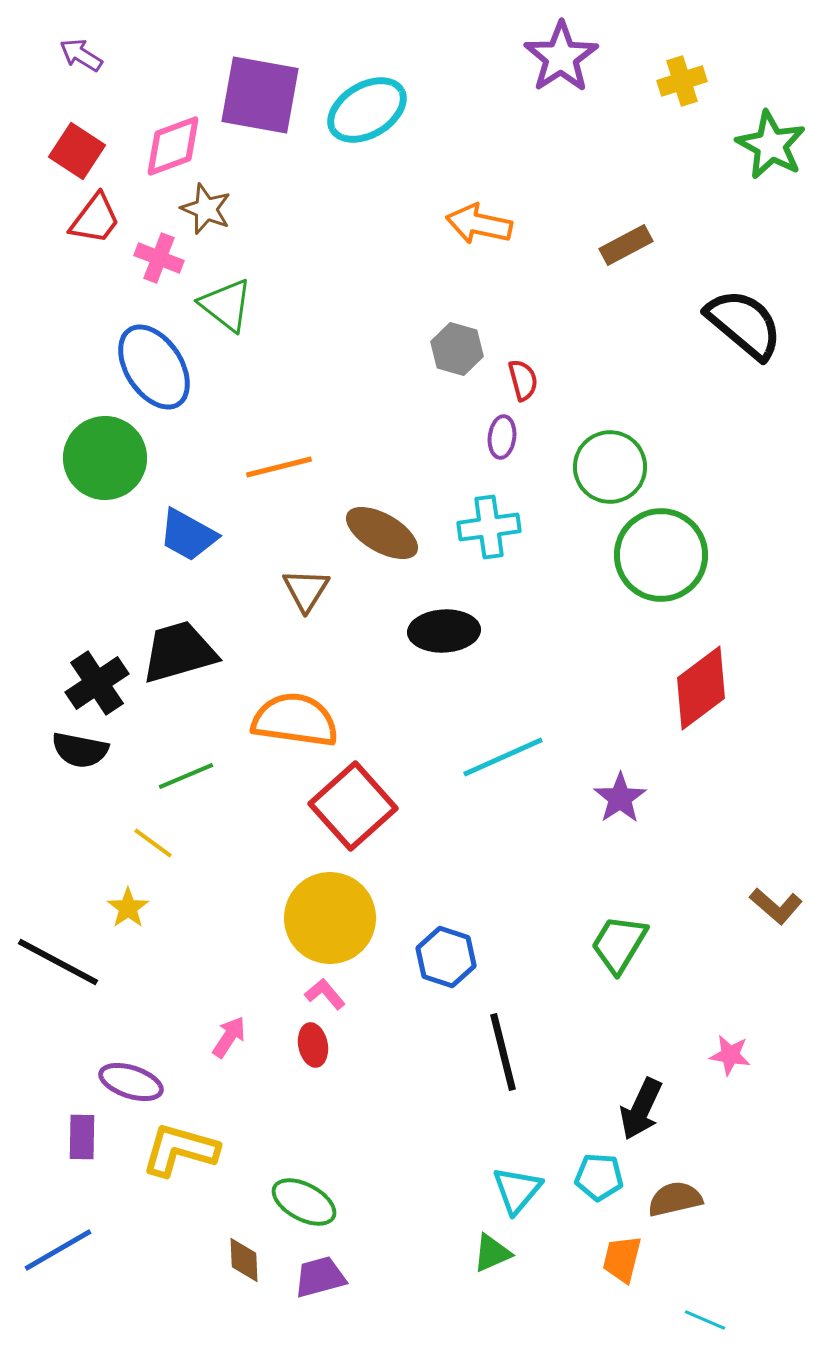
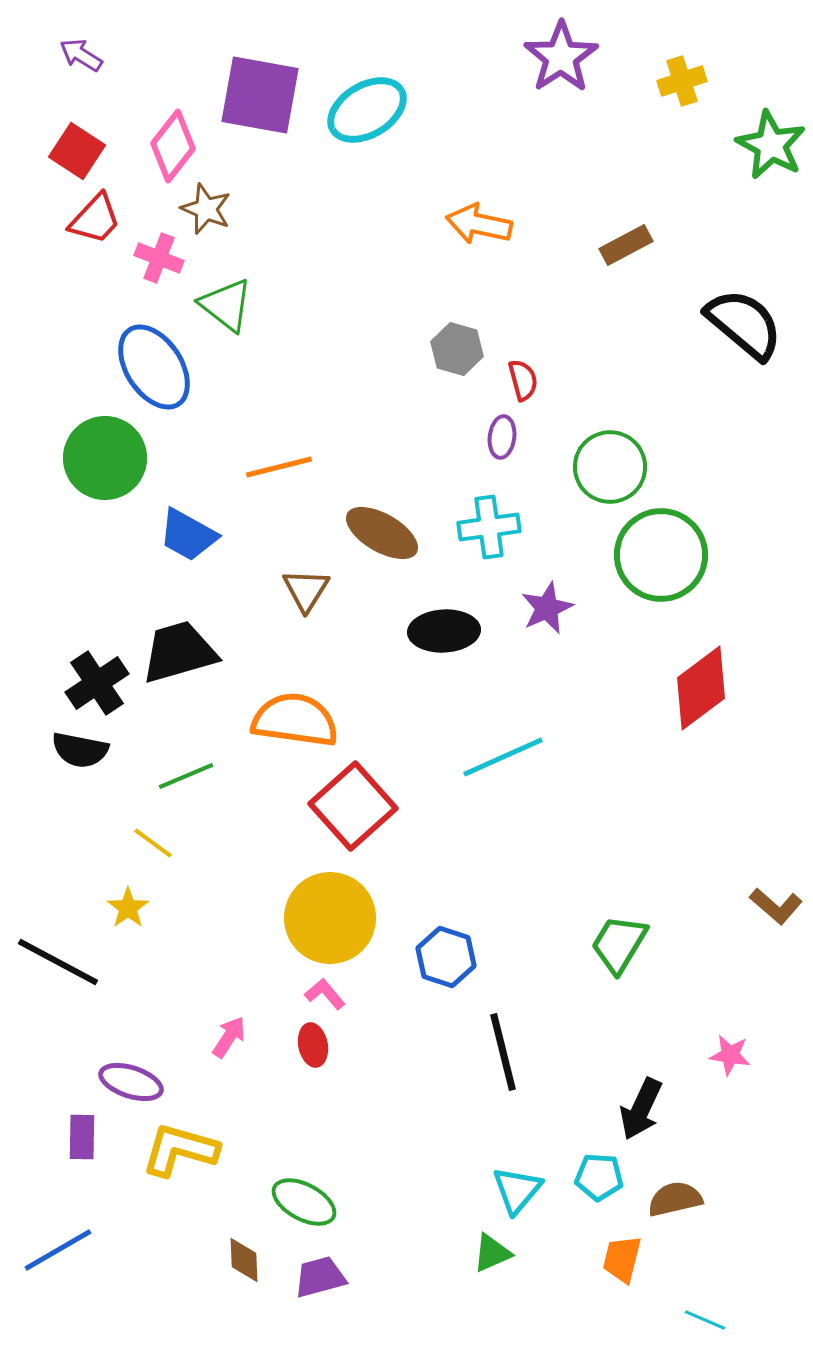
pink diamond at (173, 146): rotated 32 degrees counterclockwise
red trapezoid at (95, 219): rotated 6 degrees clockwise
purple star at (620, 798): moved 73 px left, 190 px up; rotated 10 degrees clockwise
